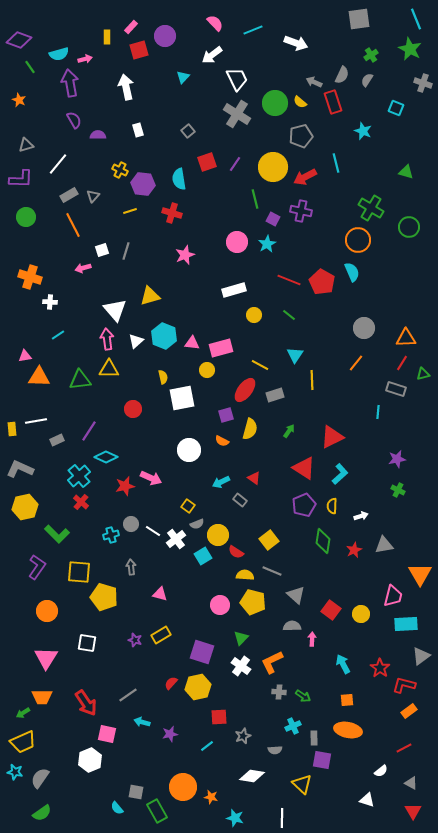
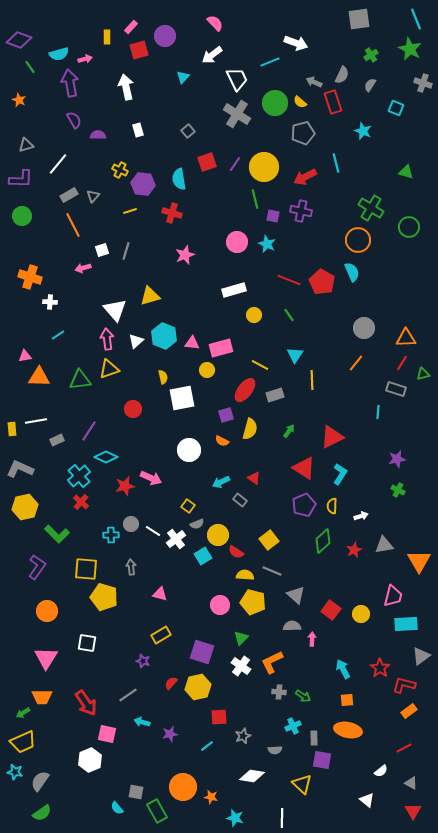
cyan line at (253, 30): moved 17 px right, 32 px down
gray semicircle at (367, 80): moved 3 px right, 5 px down
gray pentagon at (301, 136): moved 2 px right, 3 px up
yellow circle at (273, 167): moved 9 px left
green circle at (26, 217): moved 4 px left, 1 px up
purple square at (273, 219): moved 3 px up; rotated 16 degrees counterclockwise
cyan star at (267, 244): rotated 18 degrees counterclockwise
green line at (289, 315): rotated 16 degrees clockwise
yellow triangle at (109, 369): rotated 20 degrees counterclockwise
cyan L-shape at (340, 474): rotated 15 degrees counterclockwise
cyan cross at (111, 535): rotated 14 degrees clockwise
green diamond at (323, 541): rotated 40 degrees clockwise
yellow square at (79, 572): moved 7 px right, 3 px up
orange triangle at (420, 574): moved 1 px left, 13 px up
purple star at (135, 640): moved 8 px right, 21 px down
cyan arrow at (343, 664): moved 5 px down
gray semicircle at (40, 778): moved 3 px down
white triangle at (367, 800): rotated 21 degrees clockwise
